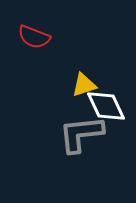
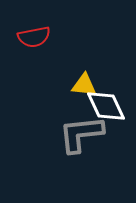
red semicircle: rotated 32 degrees counterclockwise
yellow triangle: rotated 24 degrees clockwise
